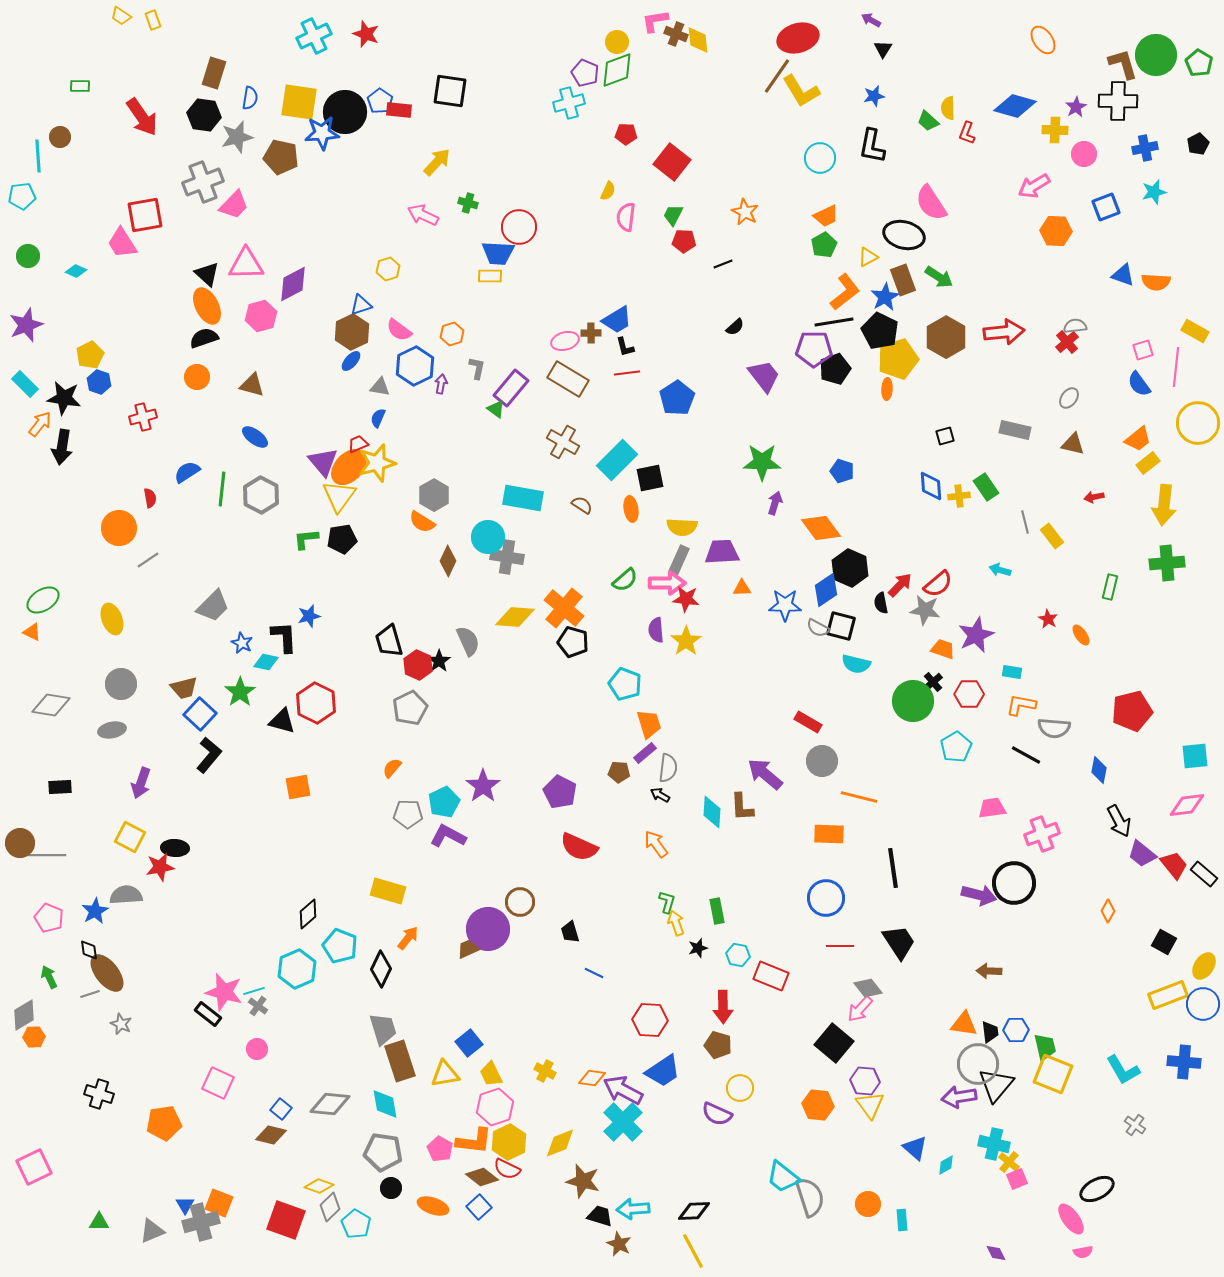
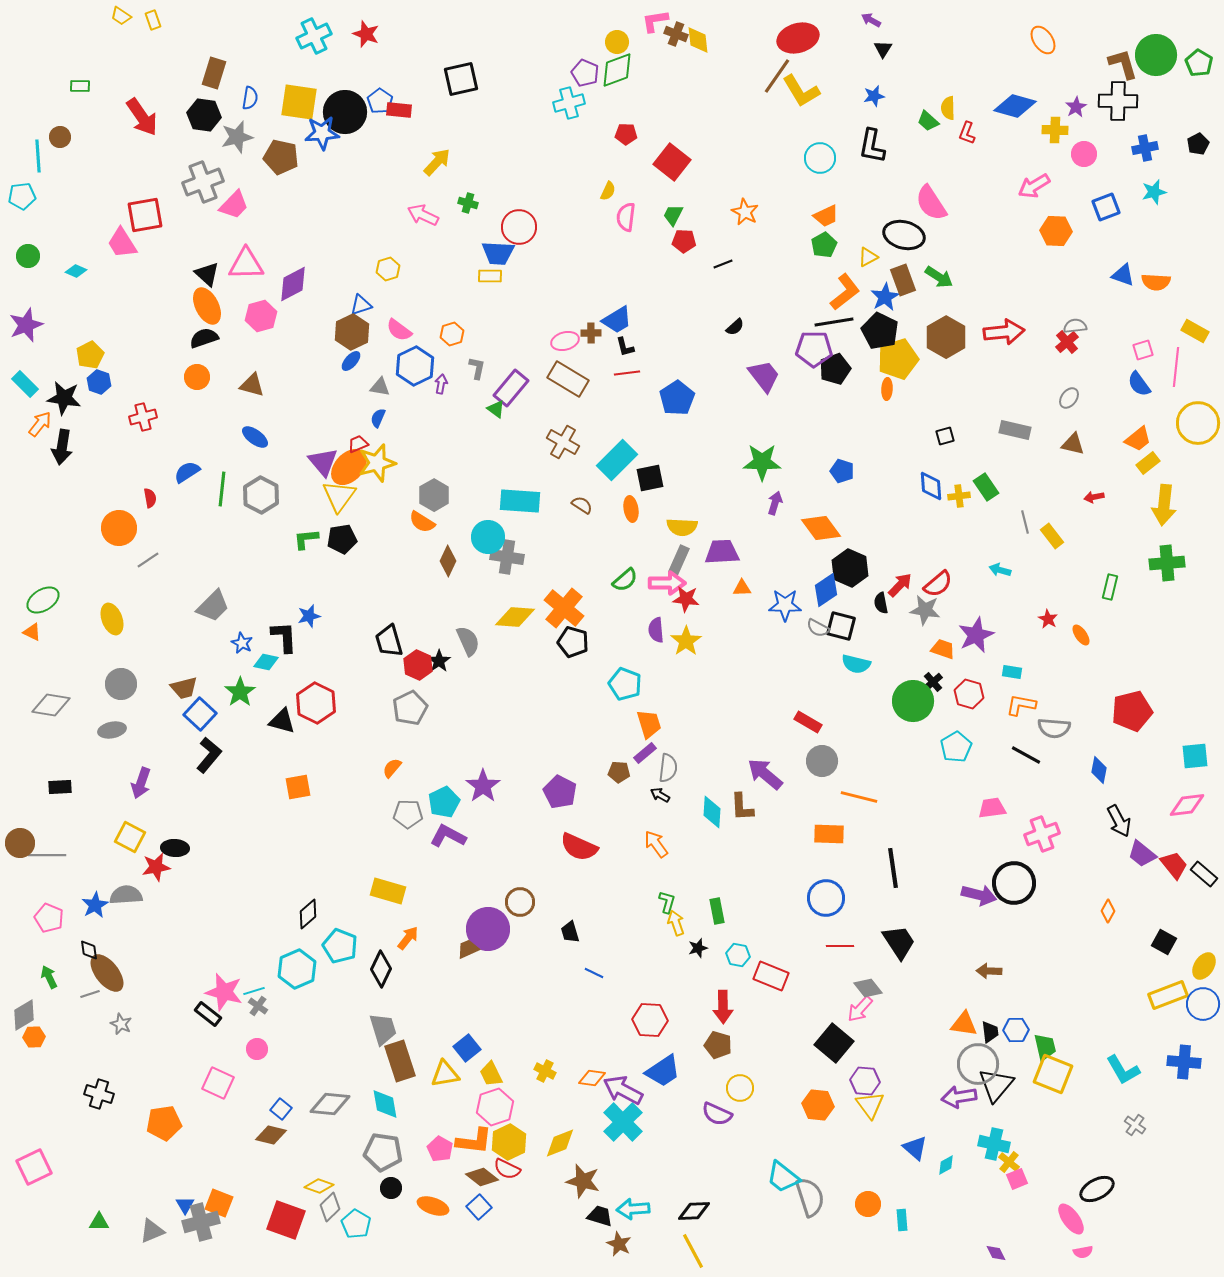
black square at (450, 91): moved 11 px right, 12 px up; rotated 21 degrees counterclockwise
cyan rectangle at (523, 498): moved 3 px left, 3 px down; rotated 6 degrees counterclockwise
red hexagon at (969, 694): rotated 16 degrees clockwise
red star at (160, 867): moved 4 px left
blue star at (95, 911): moved 6 px up
blue square at (469, 1043): moved 2 px left, 5 px down
